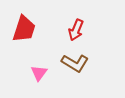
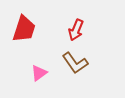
brown L-shape: rotated 24 degrees clockwise
pink triangle: rotated 18 degrees clockwise
